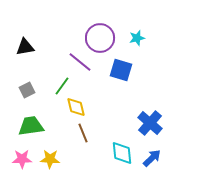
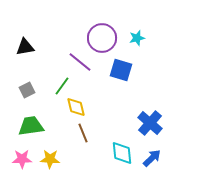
purple circle: moved 2 px right
